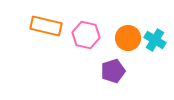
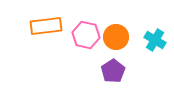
orange rectangle: rotated 20 degrees counterclockwise
orange circle: moved 12 px left, 1 px up
purple pentagon: rotated 15 degrees counterclockwise
